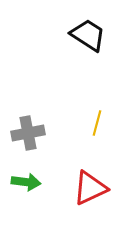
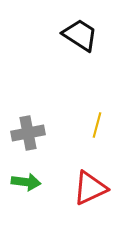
black trapezoid: moved 8 px left
yellow line: moved 2 px down
